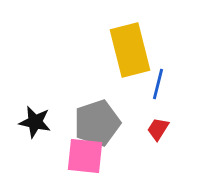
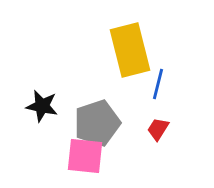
black star: moved 7 px right, 16 px up
